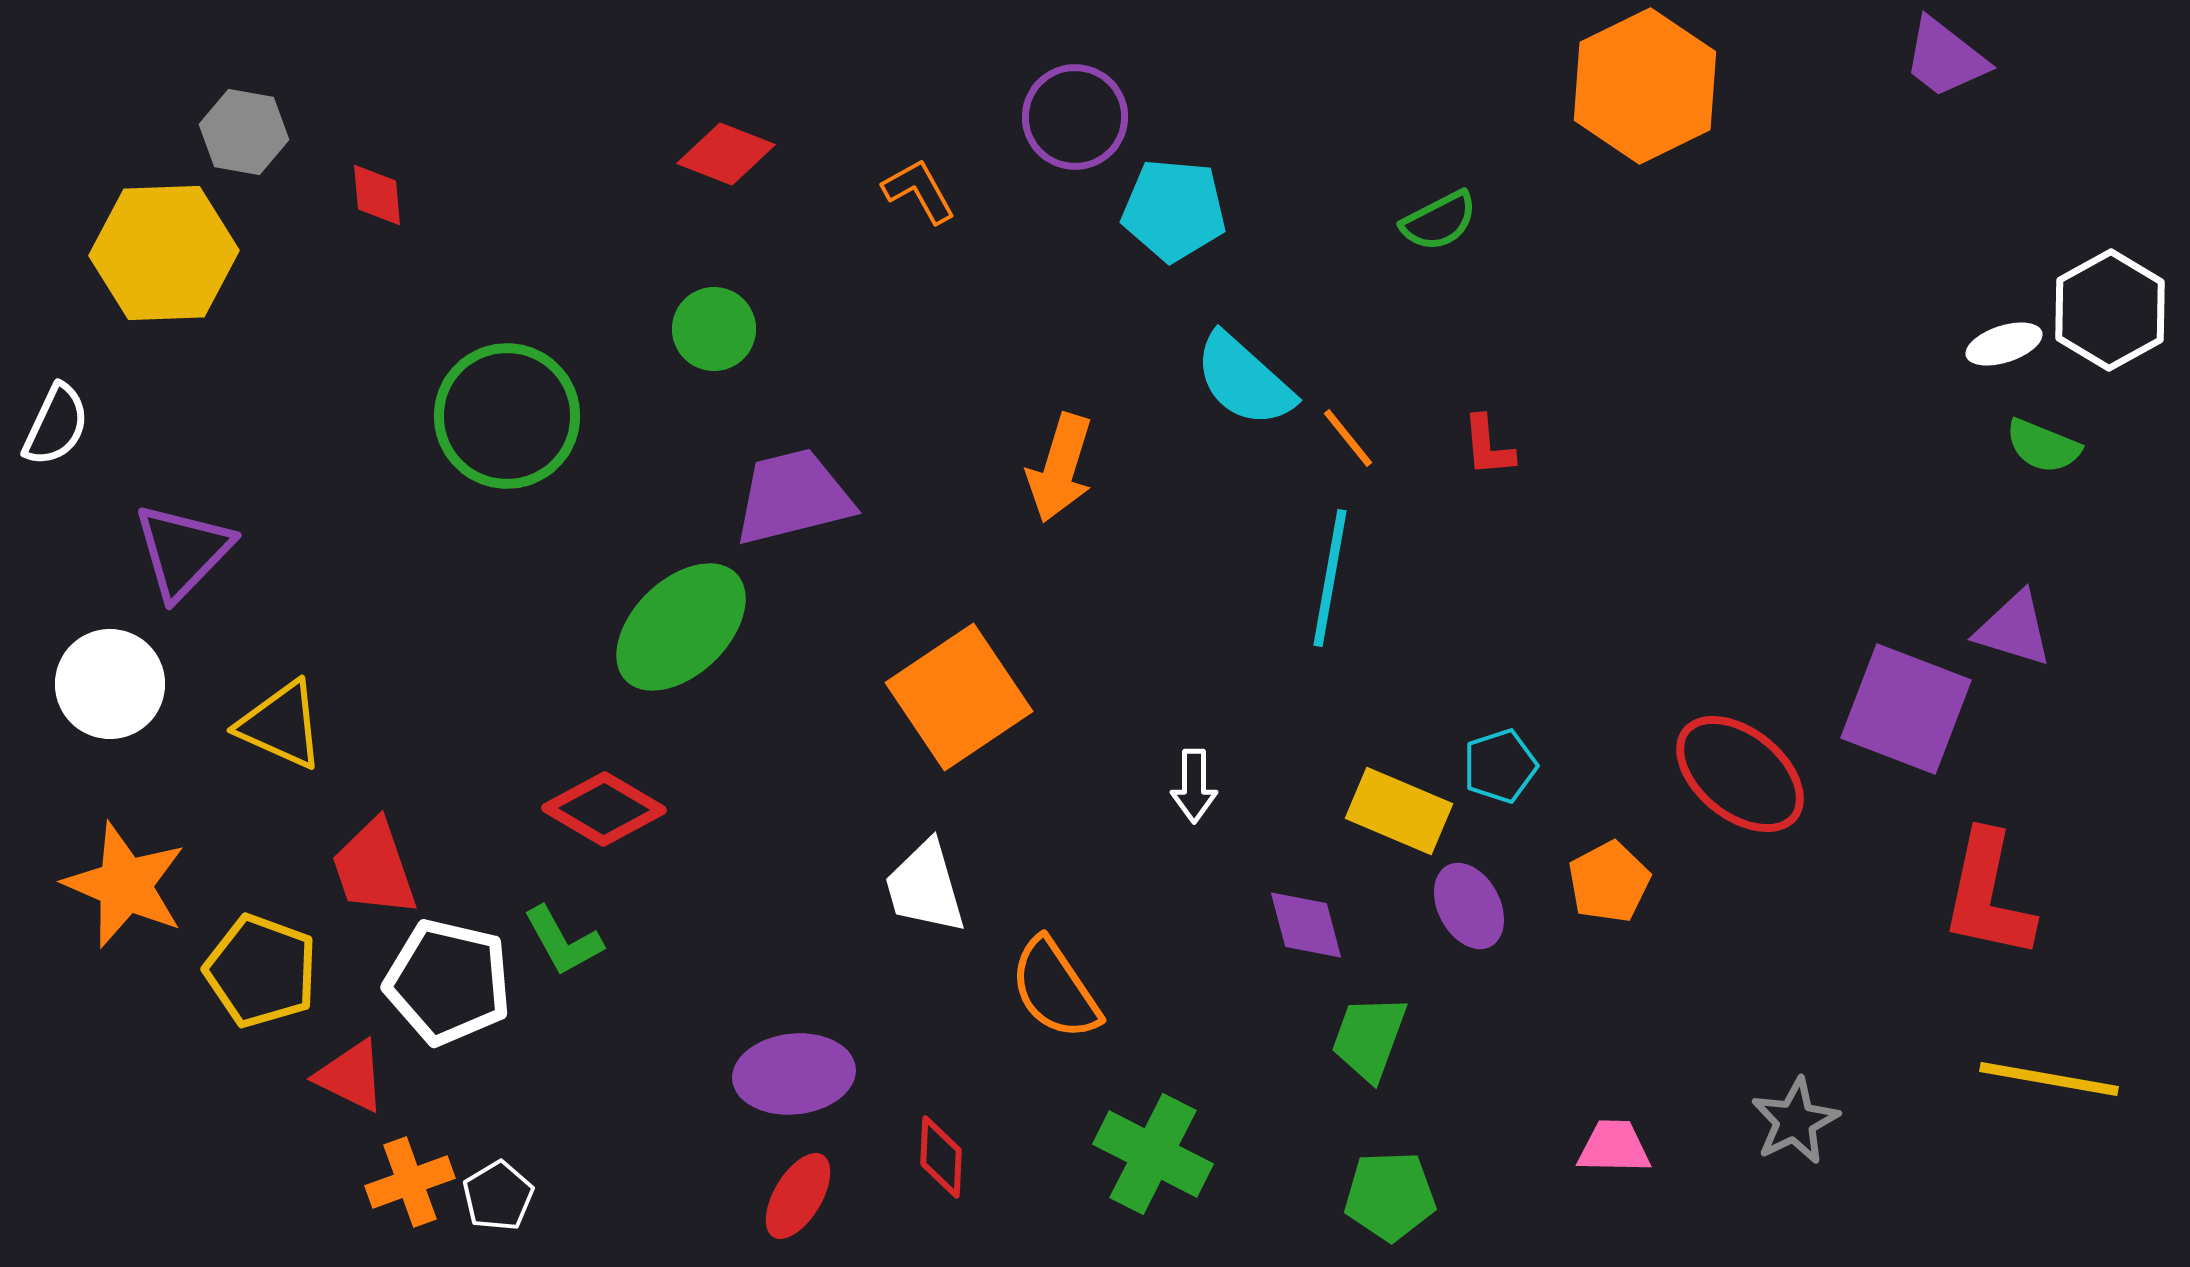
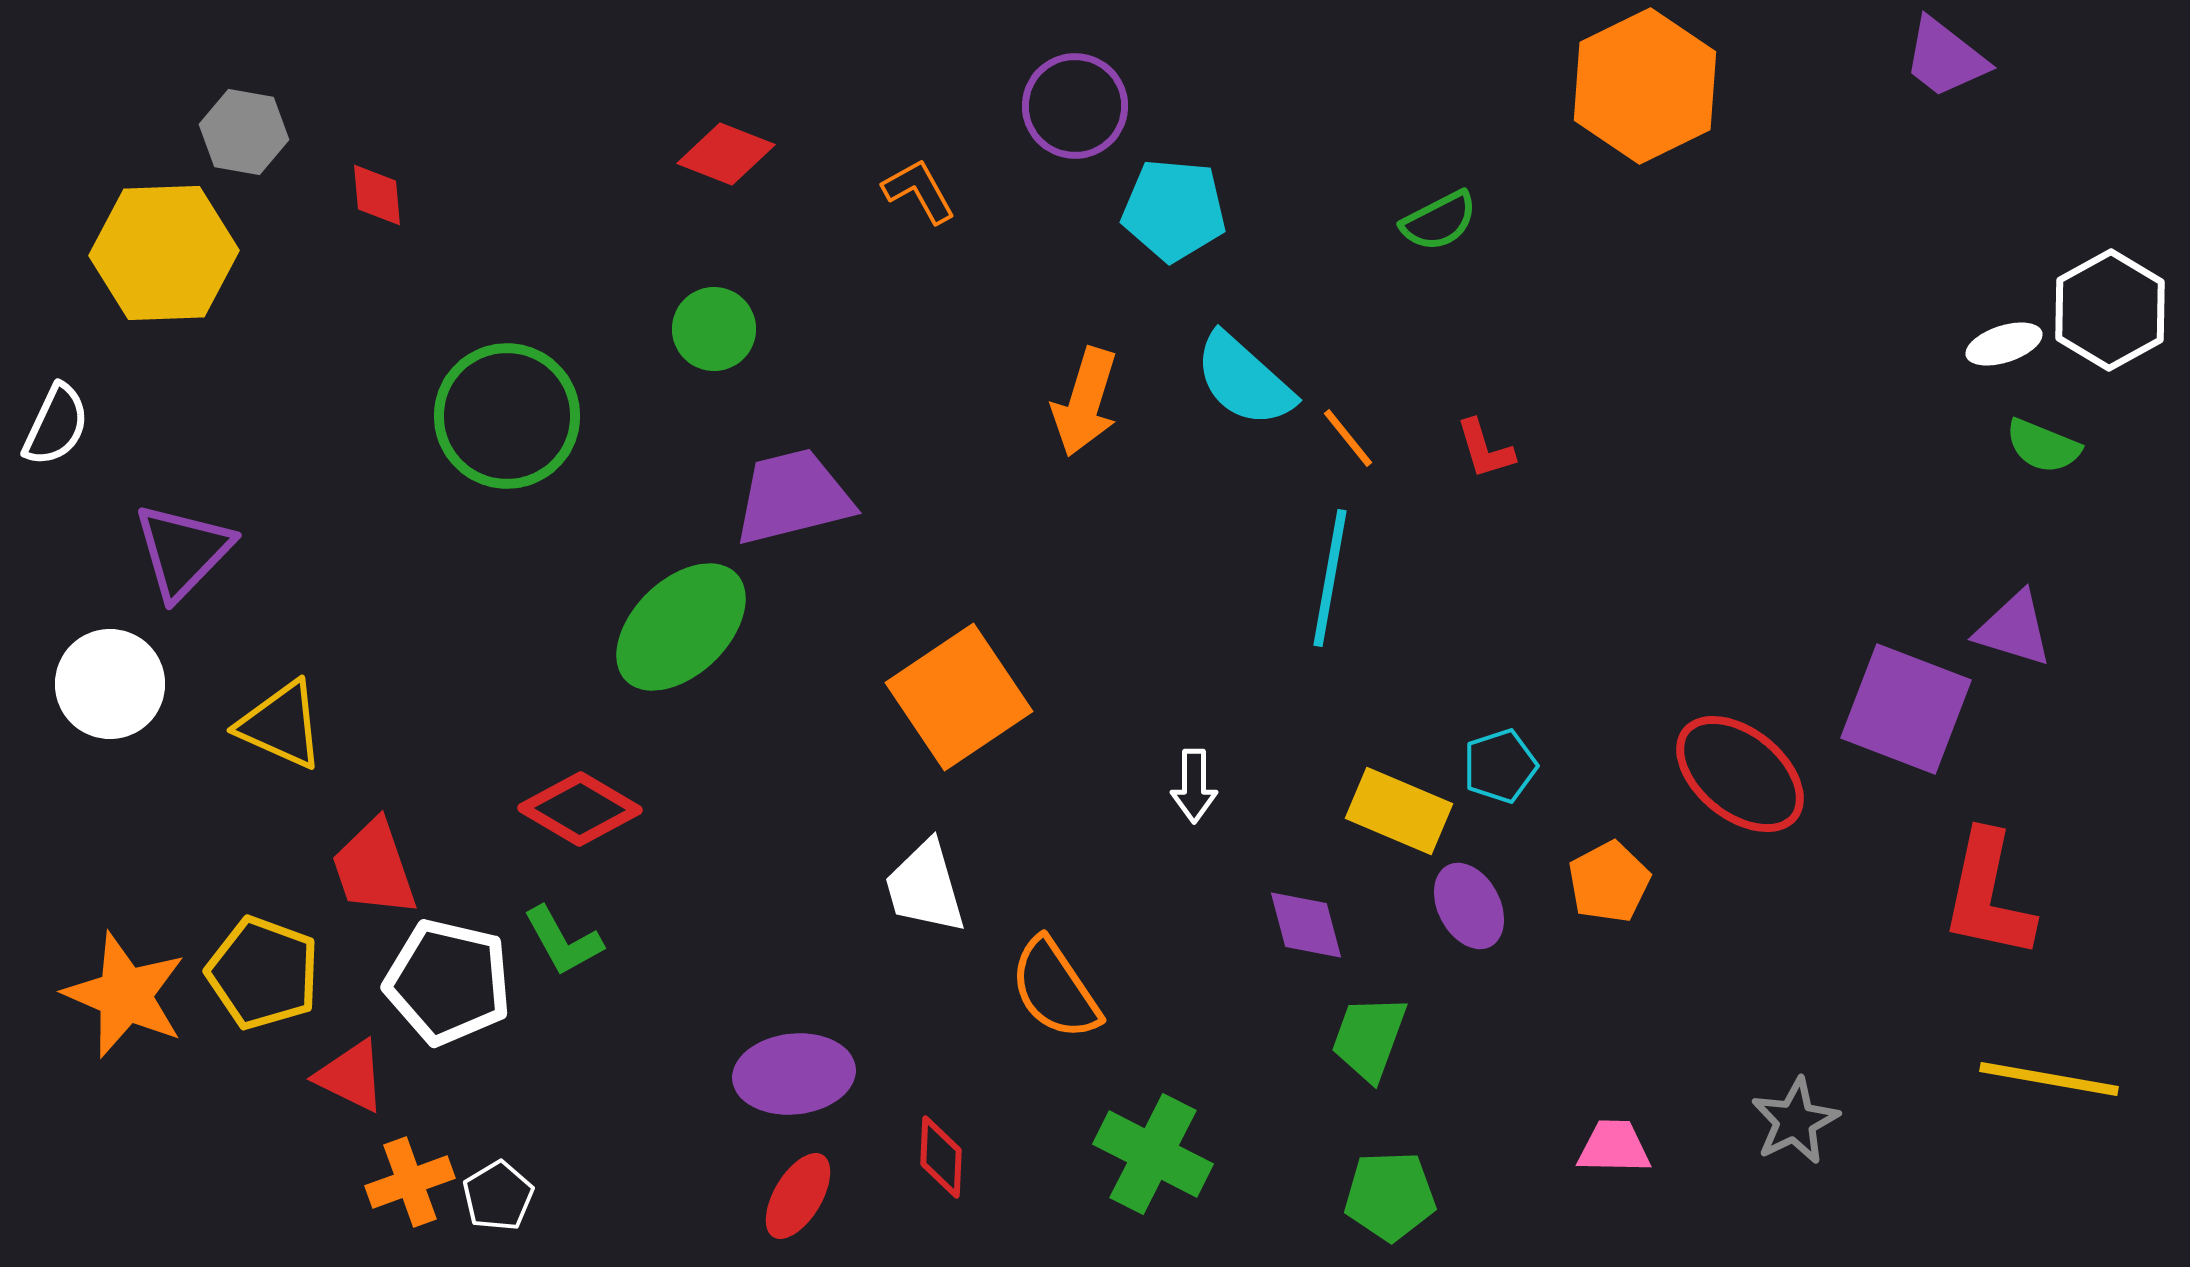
purple circle at (1075, 117): moved 11 px up
red L-shape at (1488, 446): moved 3 px left, 3 px down; rotated 12 degrees counterclockwise
orange arrow at (1060, 468): moved 25 px right, 66 px up
red diamond at (604, 809): moved 24 px left
orange star at (125, 885): moved 110 px down
yellow pentagon at (261, 971): moved 2 px right, 2 px down
